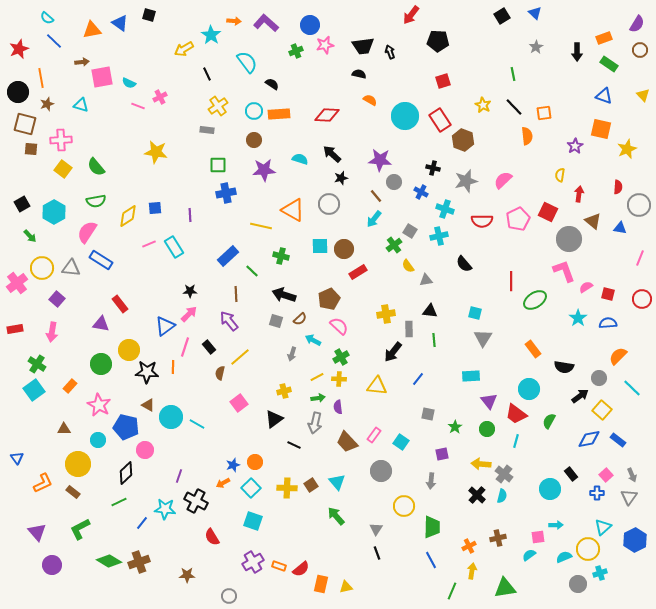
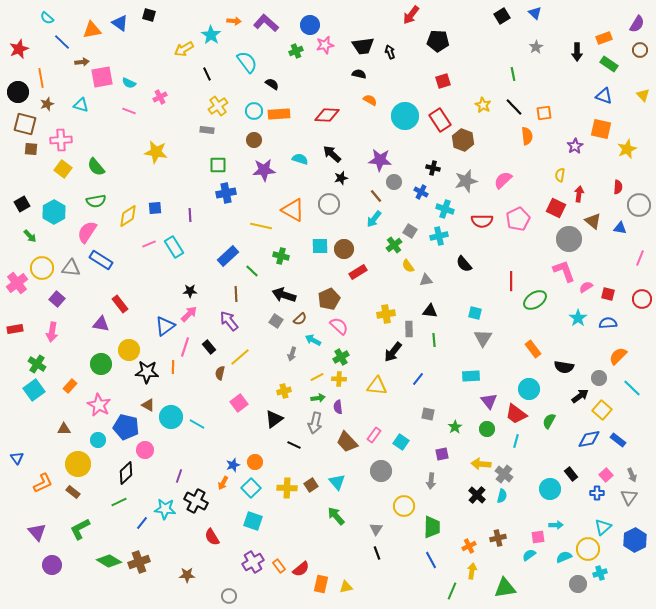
blue line at (54, 41): moved 8 px right, 1 px down
pink line at (138, 106): moved 9 px left, 5 px down
red square at (548, 212): moved 8 px right, 4 px up
gray square at (276, 321): rotated 16 degrees clockwise
orange arrow at (223, 483): rotated 32 degrees counterclockwise
orange rectangle at (279, 566): rotated 32 degrees clockwise
